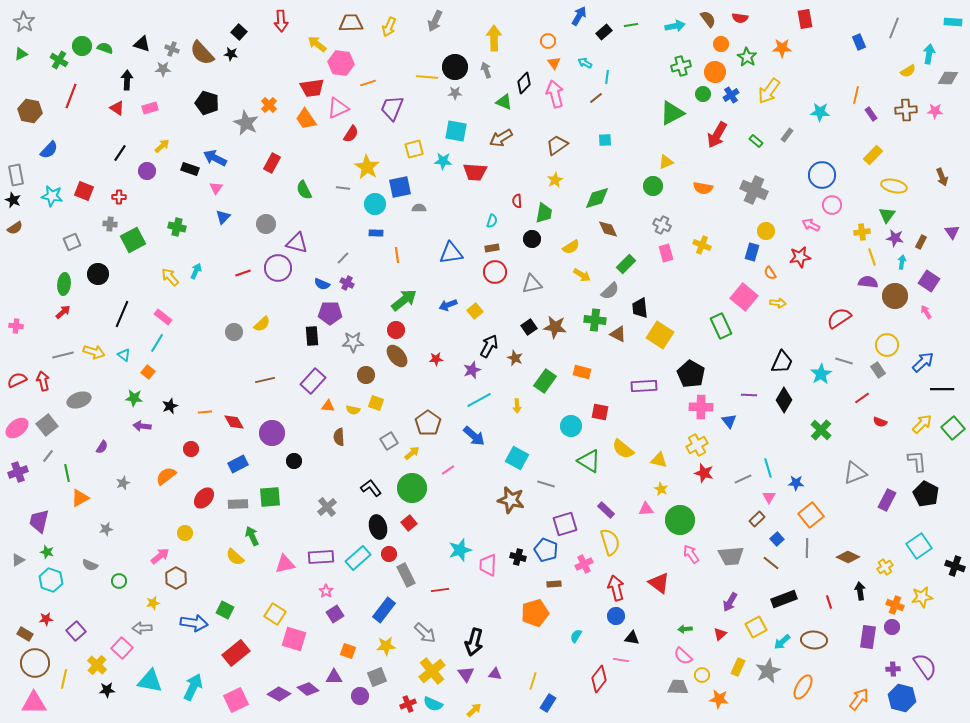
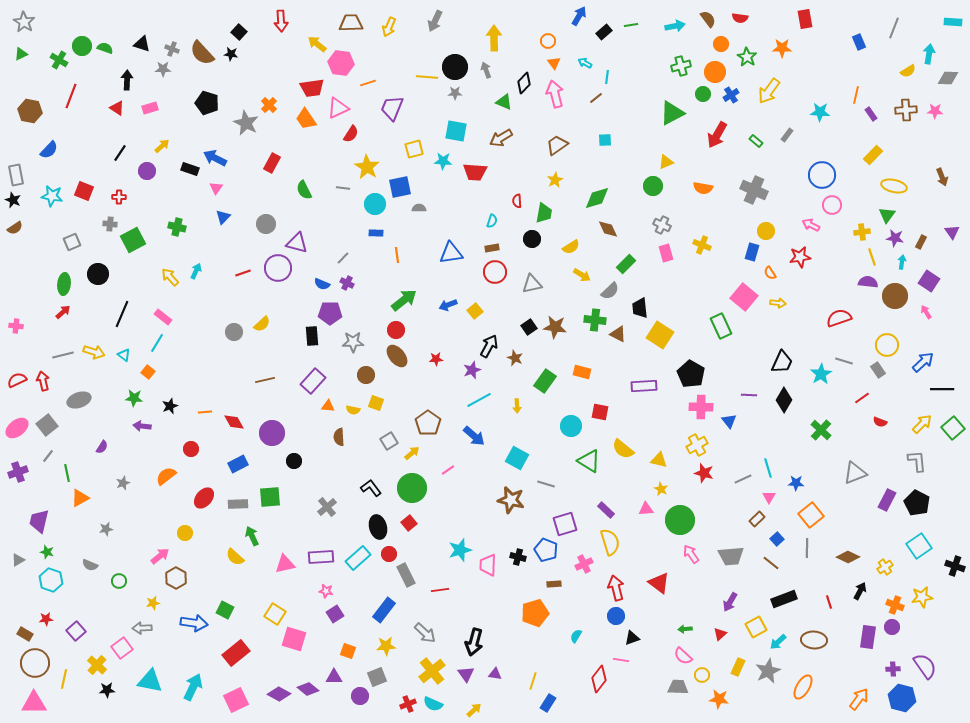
red semicircle at (839, 318): rotated 15 degrees clockwise
black pentagon at (926, 494): moved 9 px left, 9 px down
pink star at (326, 591): rotated 24 degrees counterclockwise
black arrow at (860, 591): rotated 36 degrees clockwise
black triangle at (632, 638): rotated 28 degrees counterclockwise
cyan arrow at (782, 642): moved 4 px left
pink square at (122, 648): rotated 10 degrees clockwise
